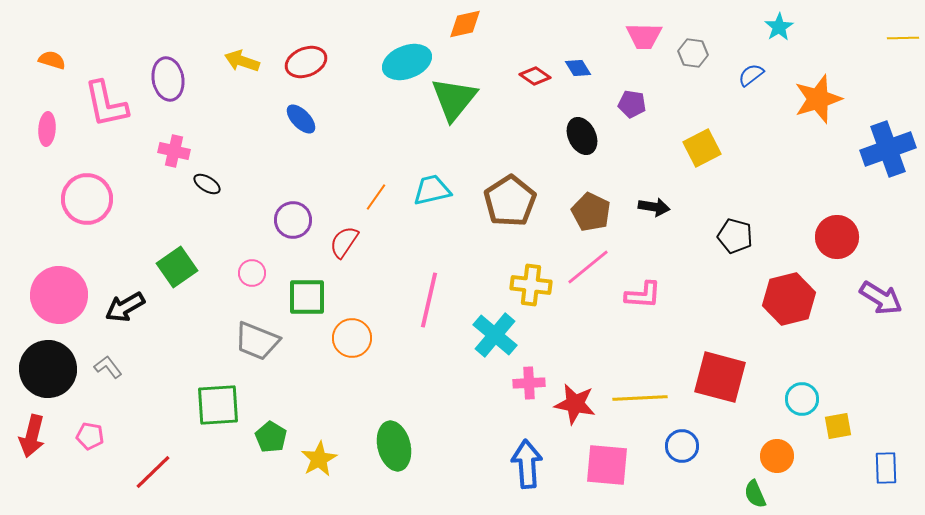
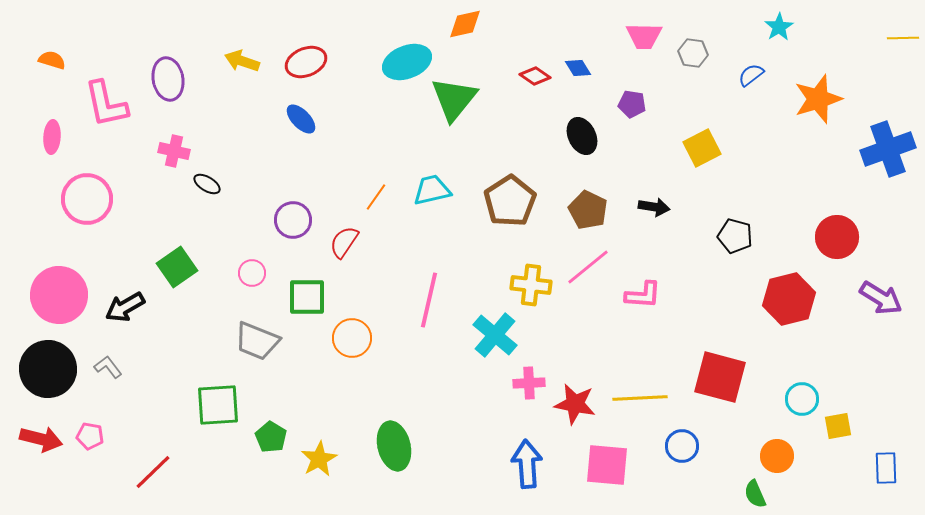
pink ellipse at (47, 129): moved 5 px right, 8 px down
brown pentagon at (591, 212): moved 3 px left, 2 px up
red arrow at (32, 436): moved 9 px right, 3 px down; rotated 90 degrees counterclockwise
